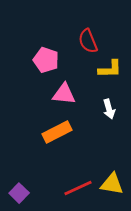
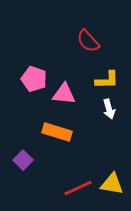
red semicircle: rotated 20 degrees counterclockwise
pink pentagon: moved 12 px left, 19 px down
yellow L-shape: moved 3 px left, 11 px down
orange rectangle: rotated 44 degrees clockwise
purple square: moved 4 px right, 33 px up
